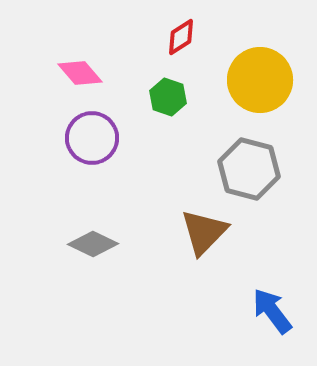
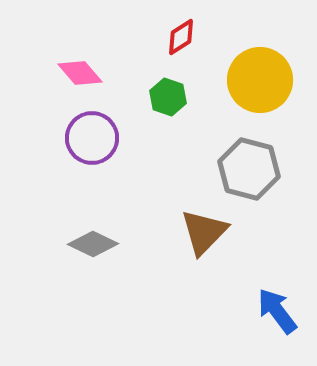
blue arrow: moved 5 px right
